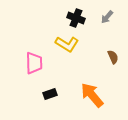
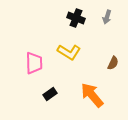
gray arrow: rotated 24 degrees counterclockwise
yellow L-shape: moved 2 px right, 8 px down
brown semicircle: moved 6 px down; rotated 48 degrees clockwise
black rectangle: rotated 16 degrees counterclockwise
